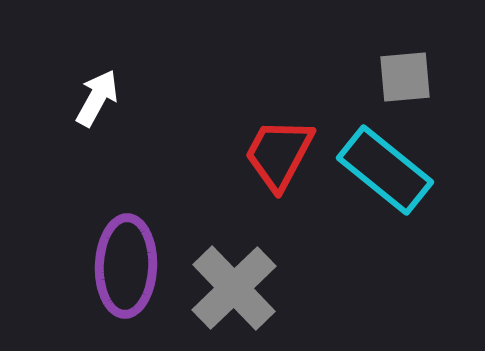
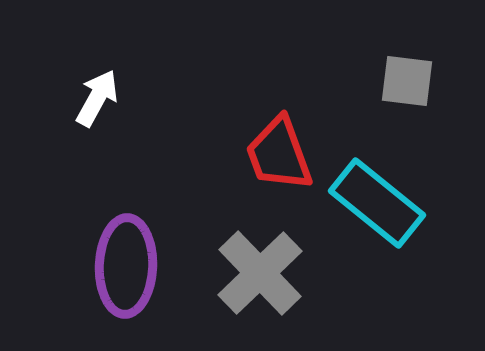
gray square: moved 2 px right, 4 px down; rotated 12 degrees clockwise
red trapezoid: rotated 48 degrees counterclockwise
cyan rectangle: moved 8 px left, 33 px down
gray cross: moved 26 px right, 15 px up
